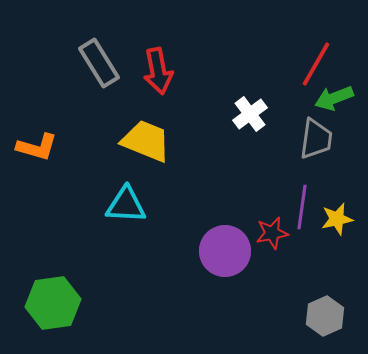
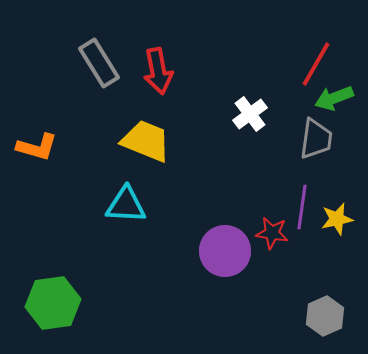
red star: rotated 20 degrees clockwise
